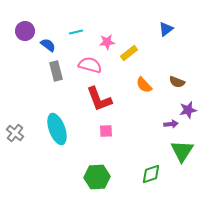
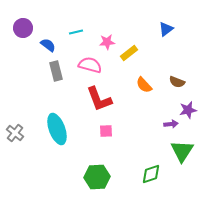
purple circle: moved 2 px left, 3 px up
